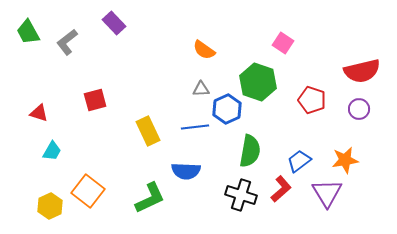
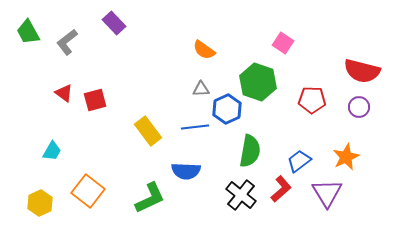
red semicircle: rotated 27 degrees clockwise
red pentagon: rotated 16 degrees counterclockwise
purple circle: moved 2 px up
red triangle: moved 25 px right, 20 px up; rotated 18 degrees clockwise
yellow rectangle: rotated 12 degrees counterclockwise
orange star: moved 1 px right, 3 px up; rotated 16 degrees counterclockwise
black cross: rotated 20 degrees clockwise
yellow hexagon: moved 10 px left, 3 px up
